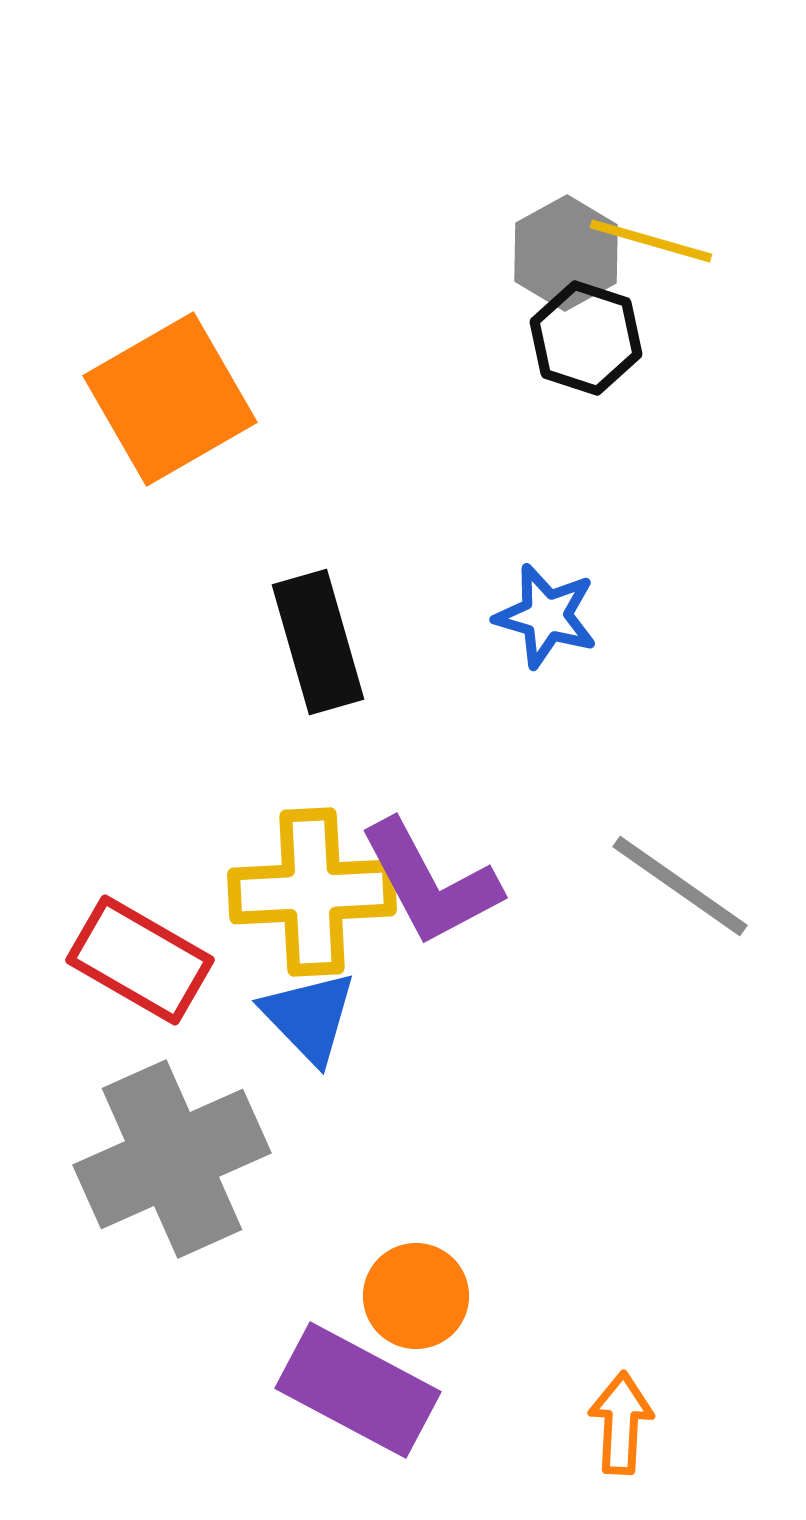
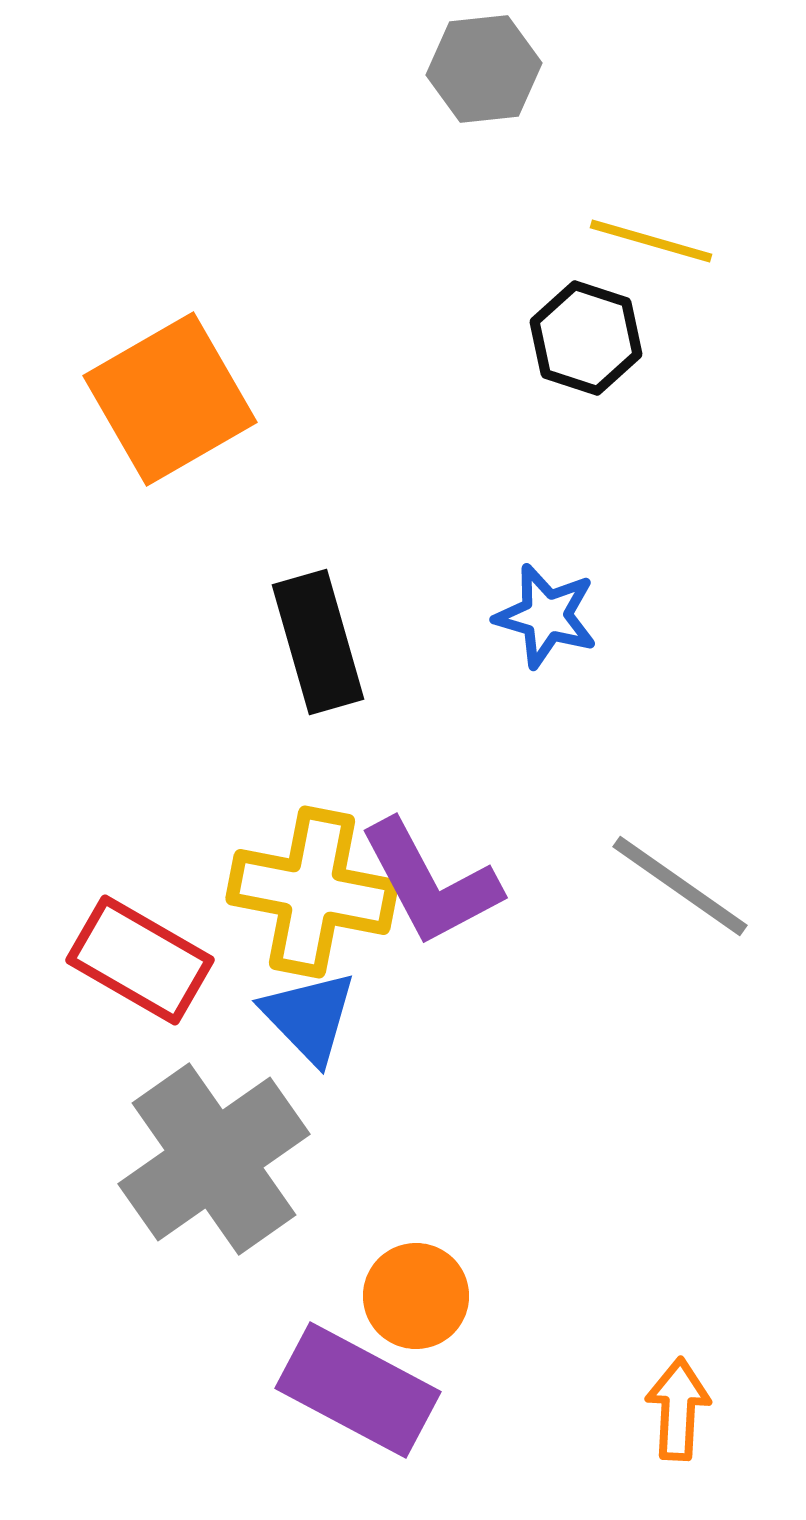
gray hexagon: moved 82 px left, 184 px up; rotated 23 degrees clockwise
yellow cross: rotated 14 degrees clockwise
gray cross: moved 42 px right; rotated 11 degrees counterclockwise
orange arrow: moved 57 px right, 14 px up
